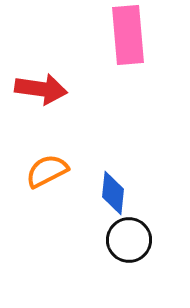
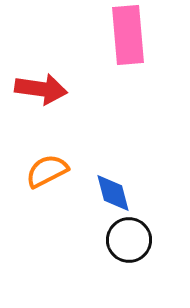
blue diamond: rotated 21 degrees counterclockwise
